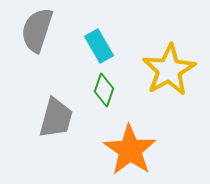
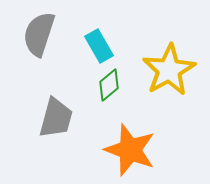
gray semicircle: moved 2 px right, 4 px down
green diamond: moved 5 px right, 5 px up; rotated 32 degrees clockwise
orange star: rotated 14 degrees counterclockwise
